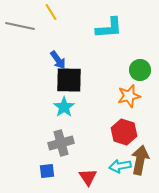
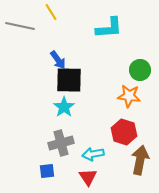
orange star: rotated 20 degrees clockwise
cyan arrow: moved 27 px left, 12 px up
